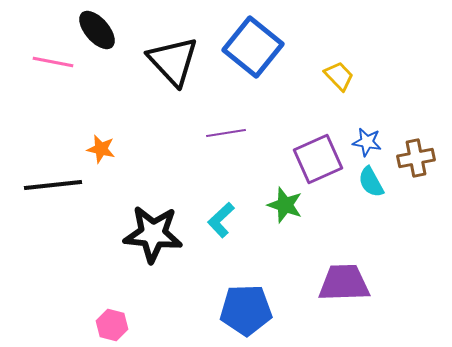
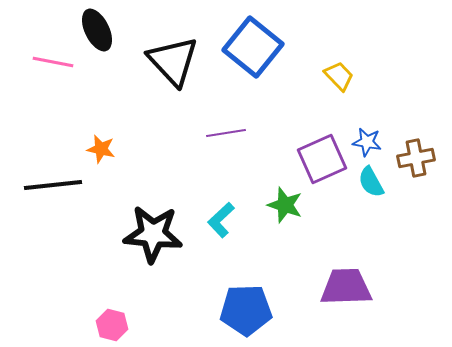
black ellipse: rotated 15 degrees clockwise
purple square: moved 4 px right
purple trapezoid: moved 2 px right, 4 px down
